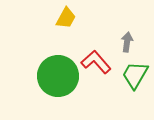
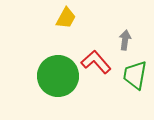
gray arrow: moved 2 px left, 2 px up
green trapezoid: rotated 20 degrees counterclockwise
